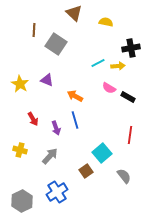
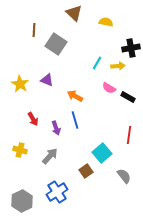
cyan line: moved 1 px left; rotated 32 degrees counterclockwise
red line: moved 1 px left
